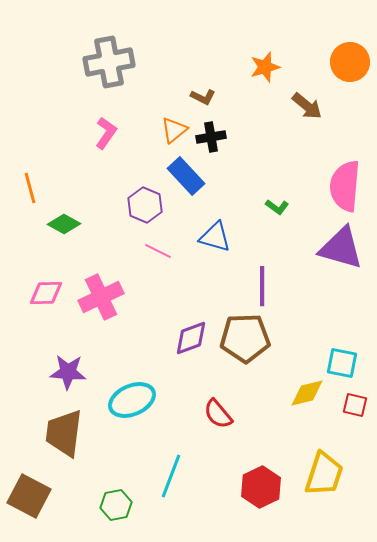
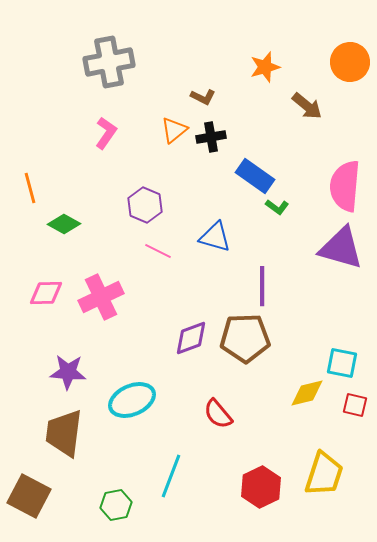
blue rectangle: moved 69 px right; rotated 12 degrees counterclockwise
